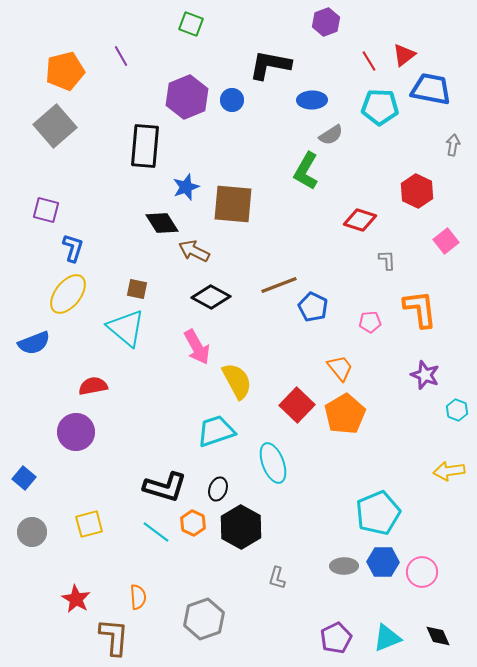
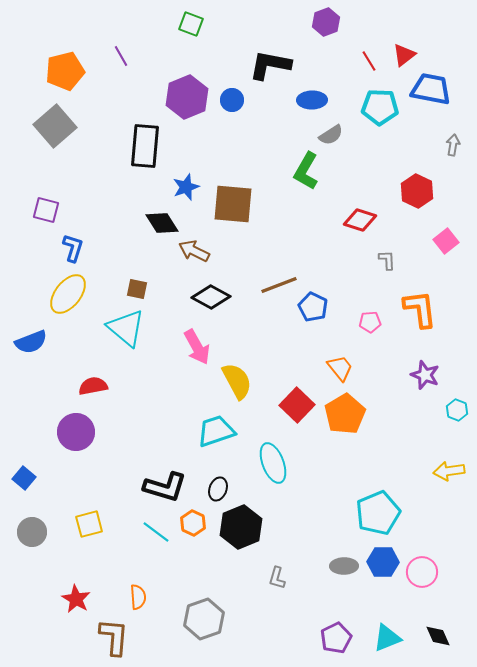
blue semicircle at (34, 343): moved 3 px left, 1 px up
black hexagon at (241, 527): rotated 9 degrees clockwise
